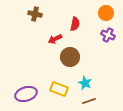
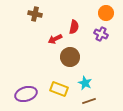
red semicircle: moved 1 px left, 3 px down
purple cross: moved 7 px left, 1 px up
